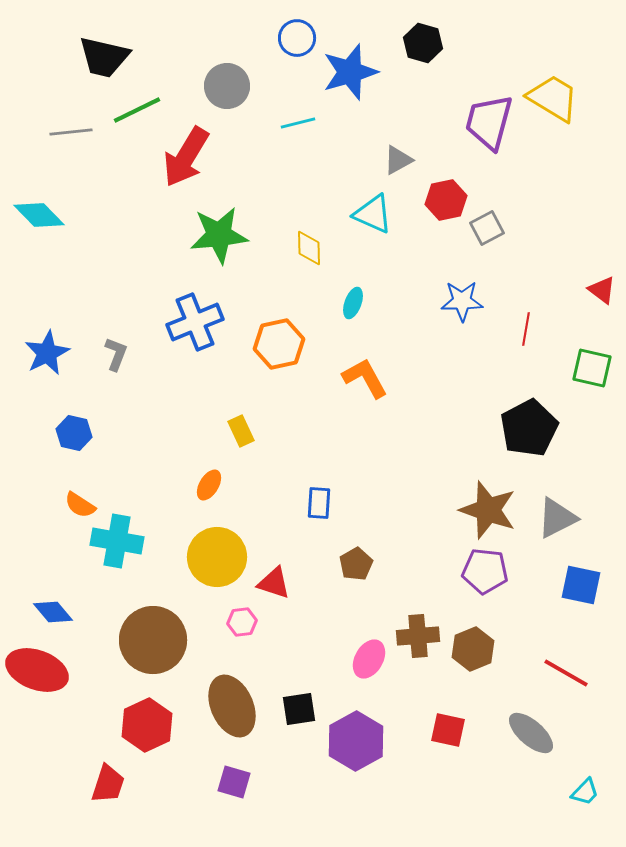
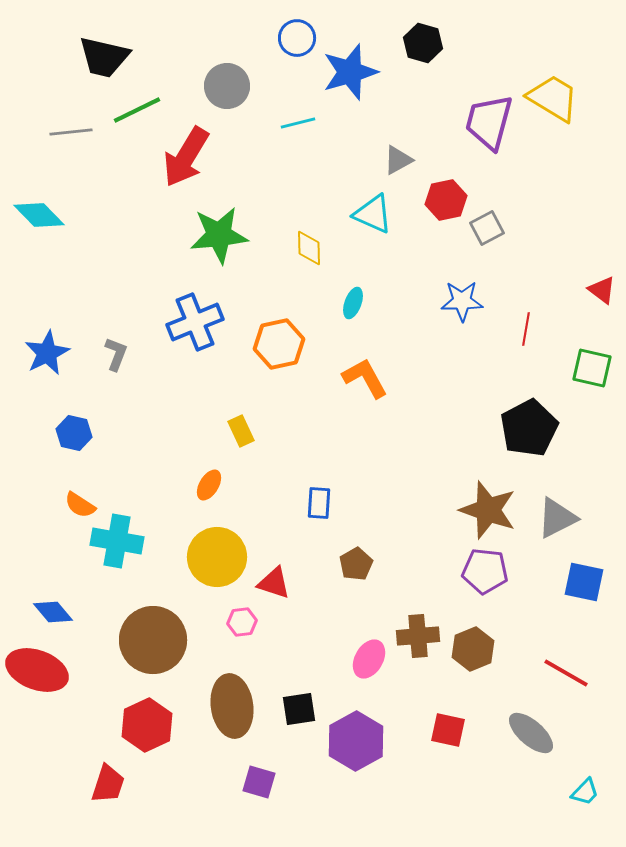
blue square at (581, 585): moved 3 px right, 3 px up
brown ellipse at (232, 706): rotated 16 degrees clockwise
purple square at (234, 782): moved 25 px right
